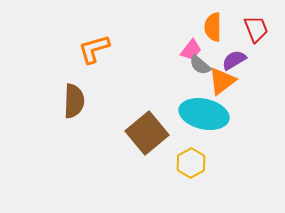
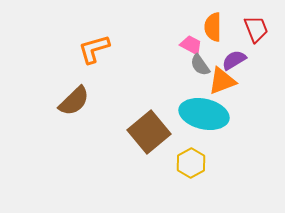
pink trapezoid: moved 5 px up; rotated 100 degrees counterclockwise
gray semicircle: rotated 15 degrees clockwise
orange triangle: rotated 16 degrees clockwise
brown semicircle: rotated 44 degrees clockwise
brown square: moved 2 px right, 1 px up
